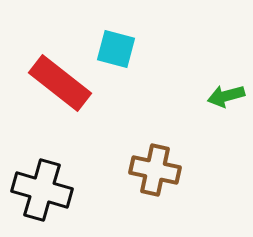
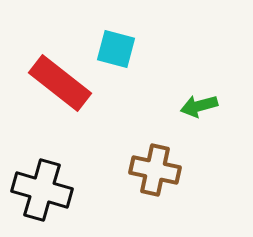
green arrow: moved 27 px left, 10 px down
